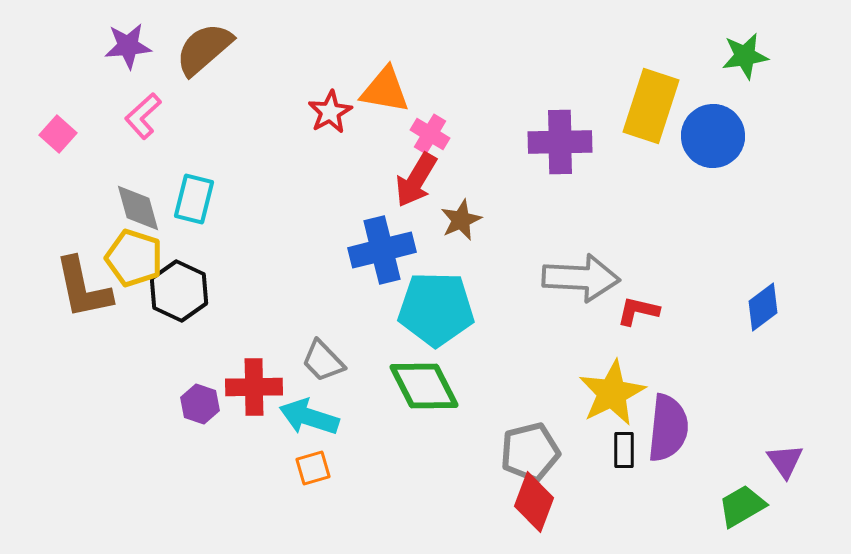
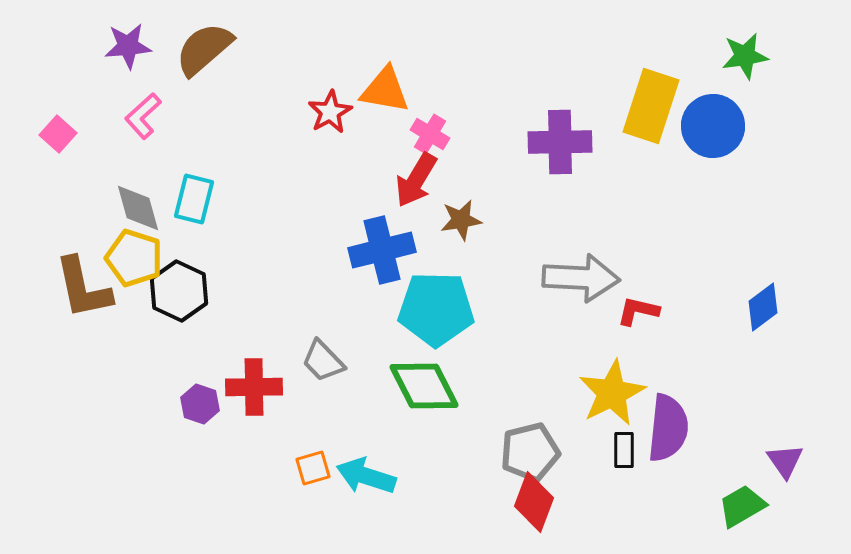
blue circle: moved 10 px up
brown star: rotated 15 degrees clockwise
cyan arrow: moved 57 px right, 59 px down
